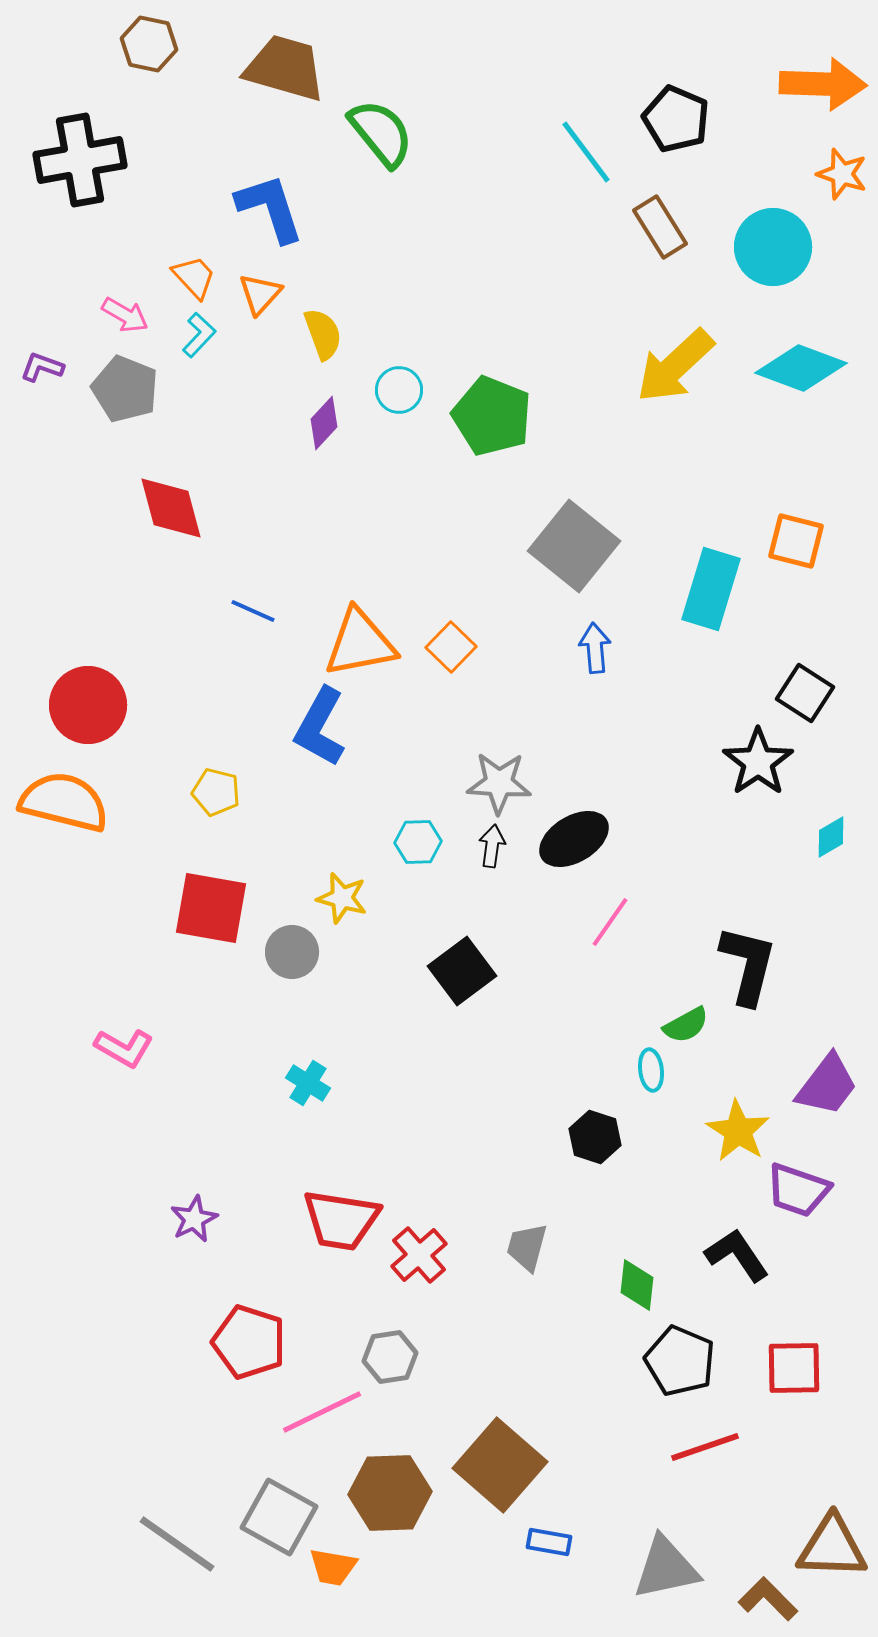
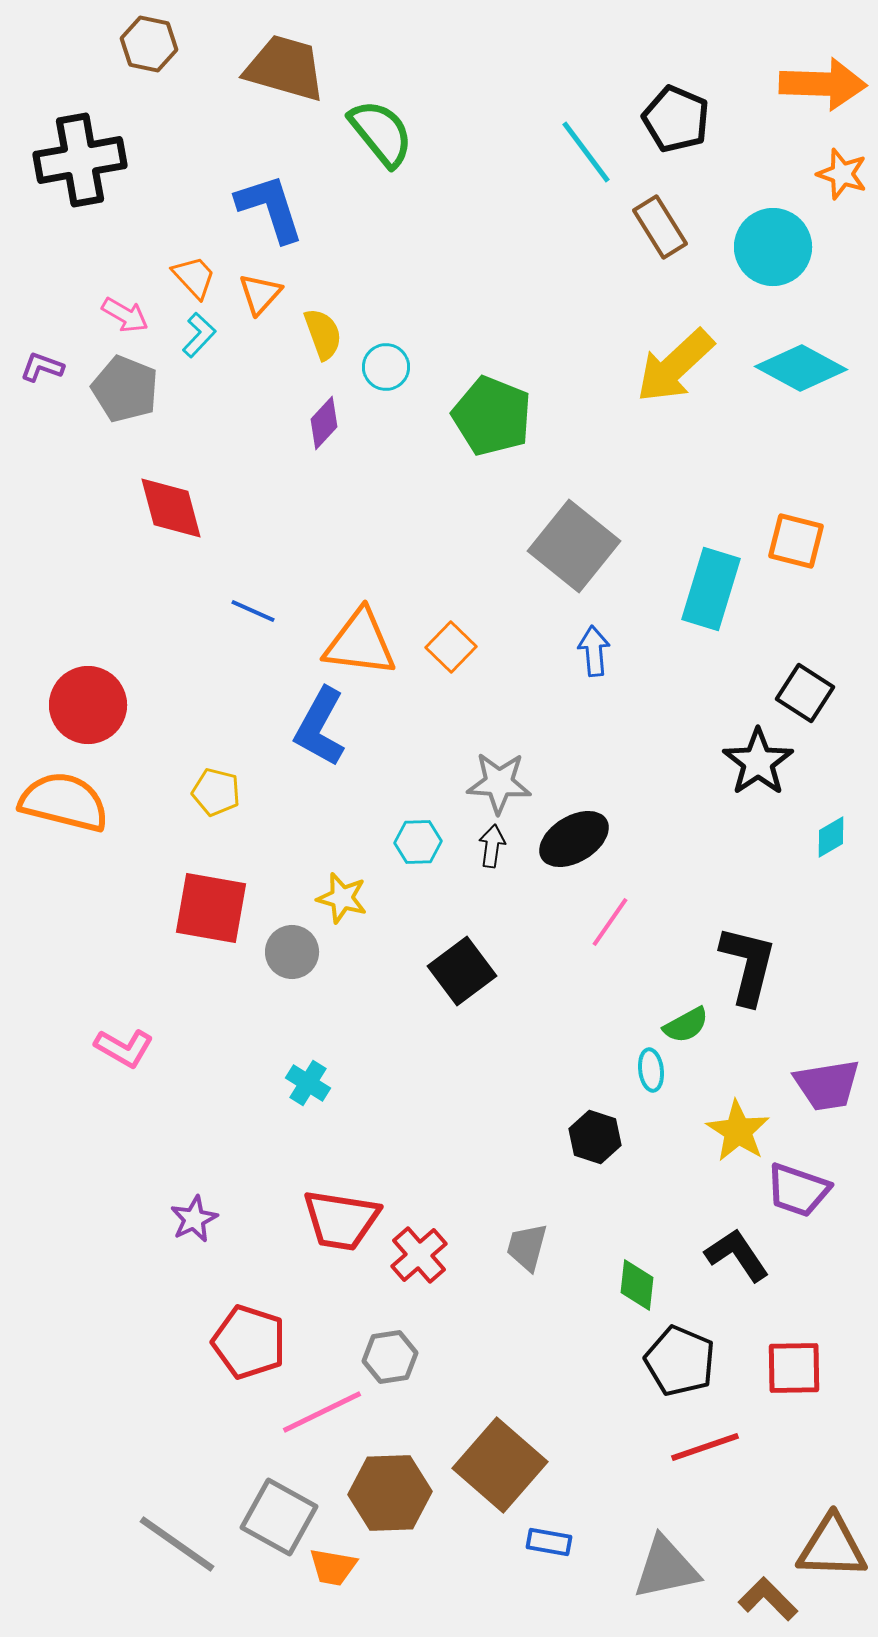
cyan diamond at (801, 368): rotated 8 degrees clockwise
cyan circle at (399, 390): moved 13 px left, 23 px up
orange triangle at (360, 643): rotated 18 degrees clockwise
blue arrow at (595, 648): moved 1 px left, 3 px down
purple trapezoid at (827, 1085): rotated 44 degrees clockwise
